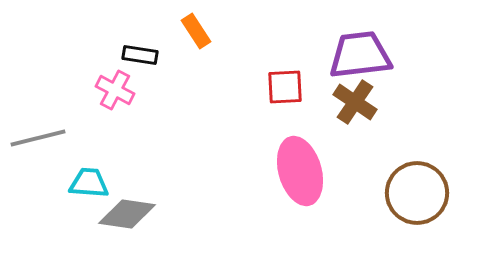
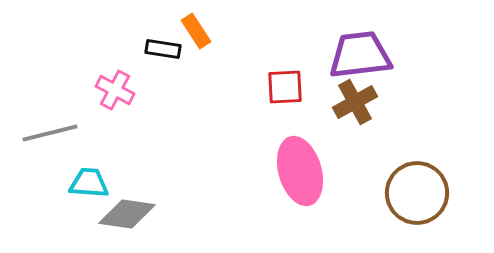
black rectangle: moved 23 px right, 6 px up
brown cross: rotated 27 degrees clockwise
gray line: moved 12 px right, 5 px up
